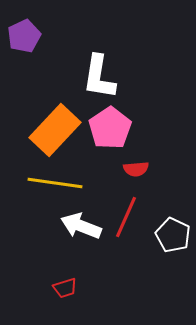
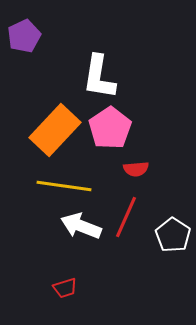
yellow line: moved 9 px right, 3 px down
white pentagon: rotated 8 degrees clockwise
